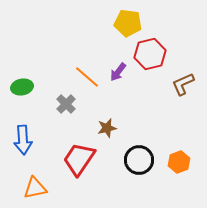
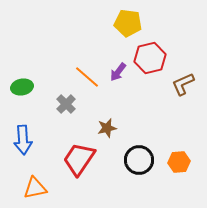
red hexagon: moved 4 px down
orange hexagon: rotated 15 degrees clockwise
